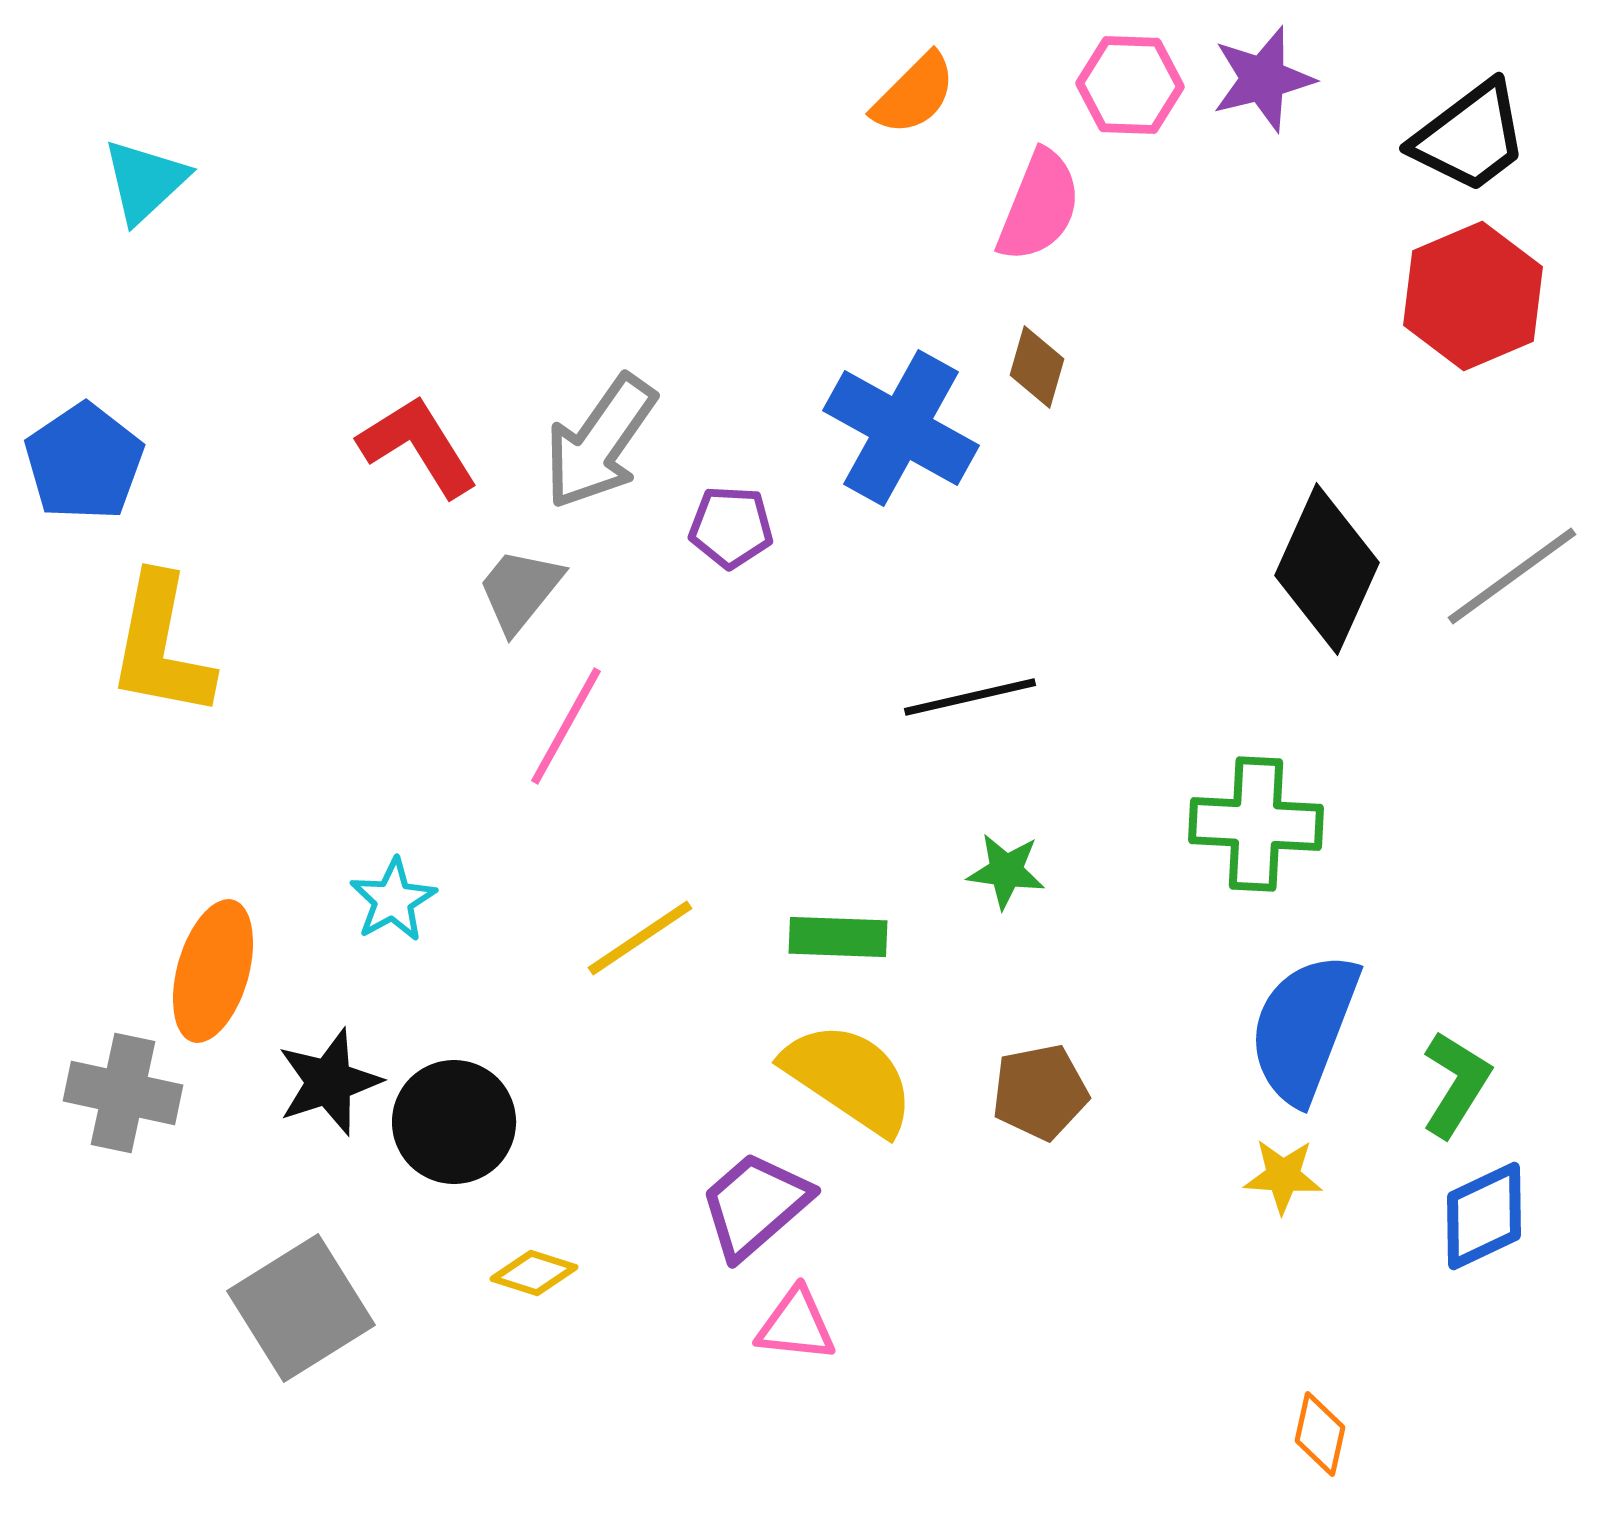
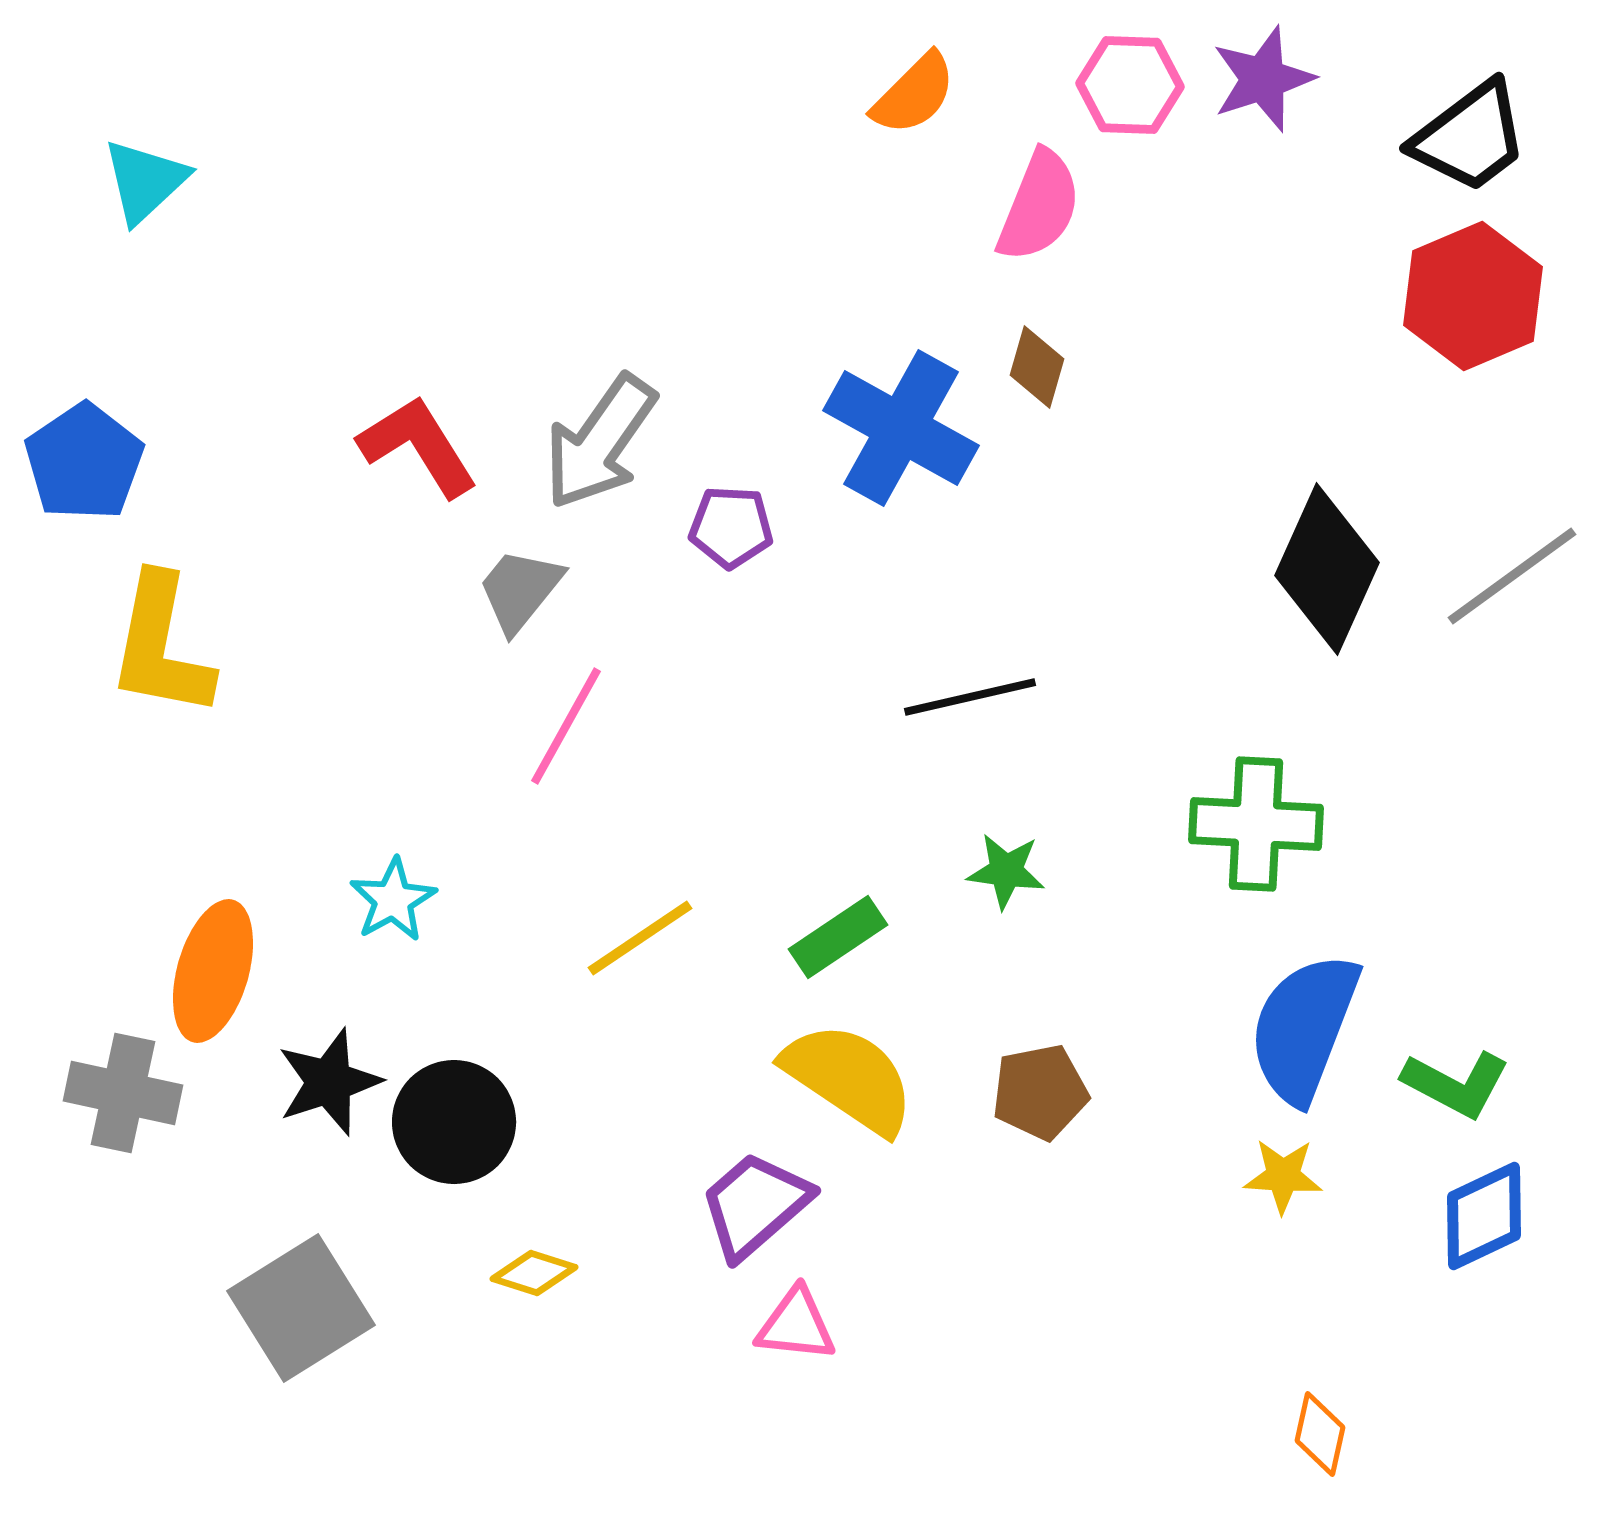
purple star: rotated 4 degrees counterclockwise
green rectangle: rotated 36 degrees counterclockwise
green L-shape: rotated 86 degrees clockwise
